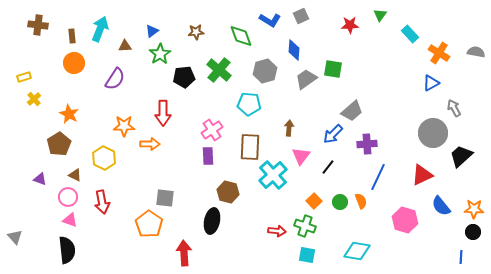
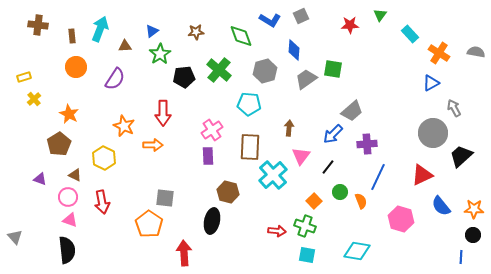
orange circle at (74, 63): moved 2 px right, 4 px down
orange star at (124, 126): rotated 25 degrees clockwise
orange arrow at (150, 144): moved 3 px right, 1 px down
green circle at (340, 202): moved 10 px up
pink hexagon at (405, 220): moved 4 px left, 1 px up
black circle at (473, 232): moved 3 px down
